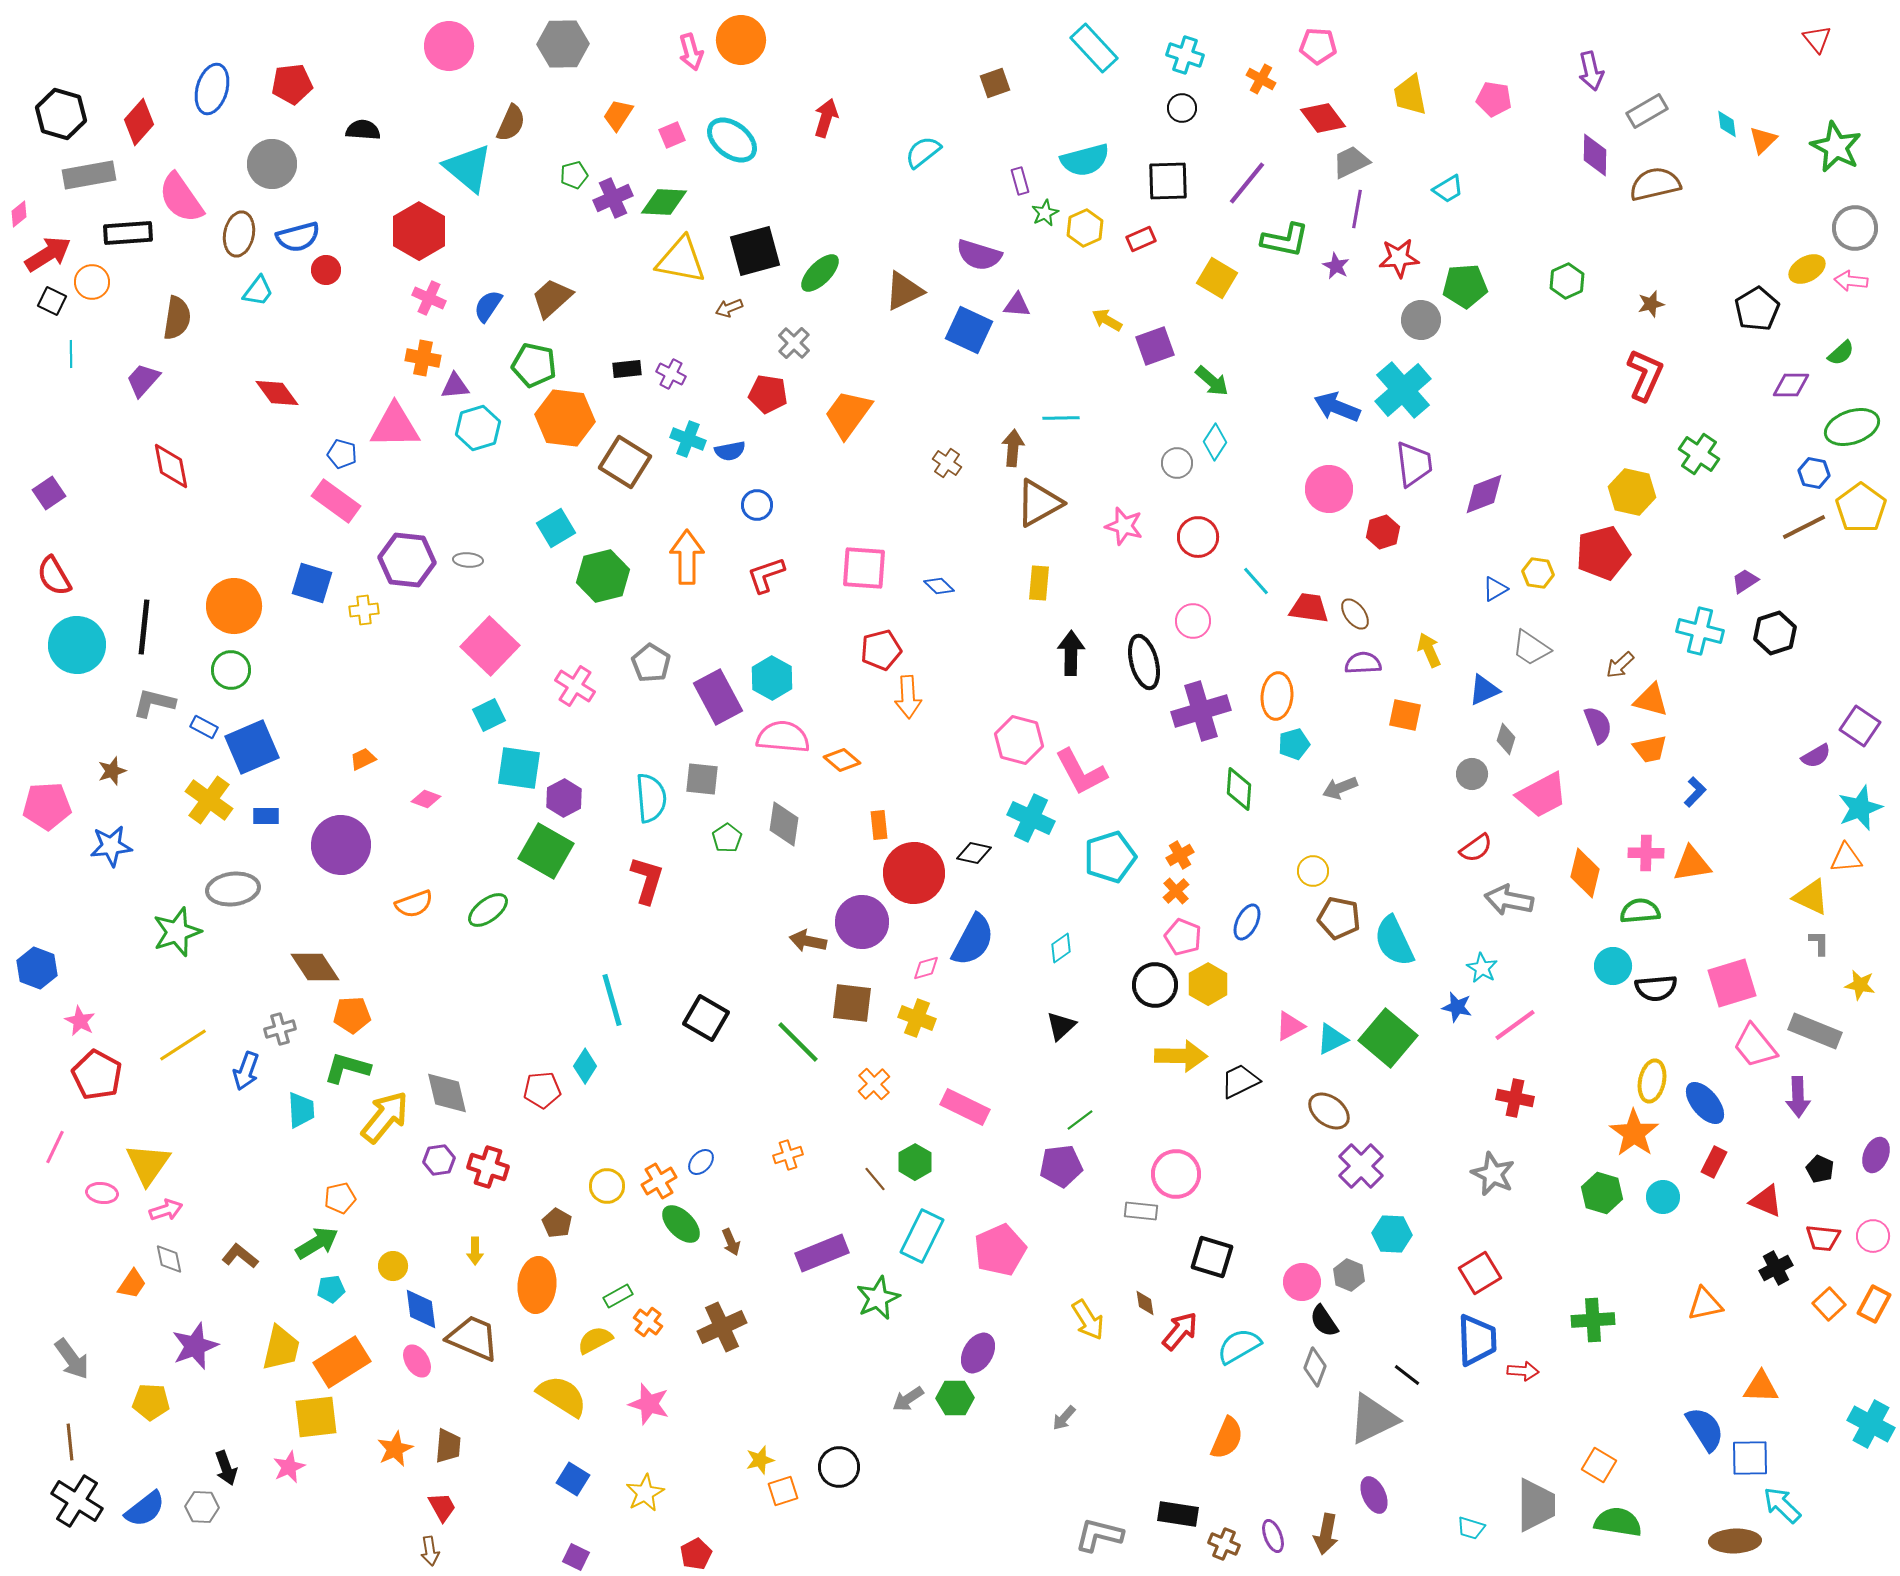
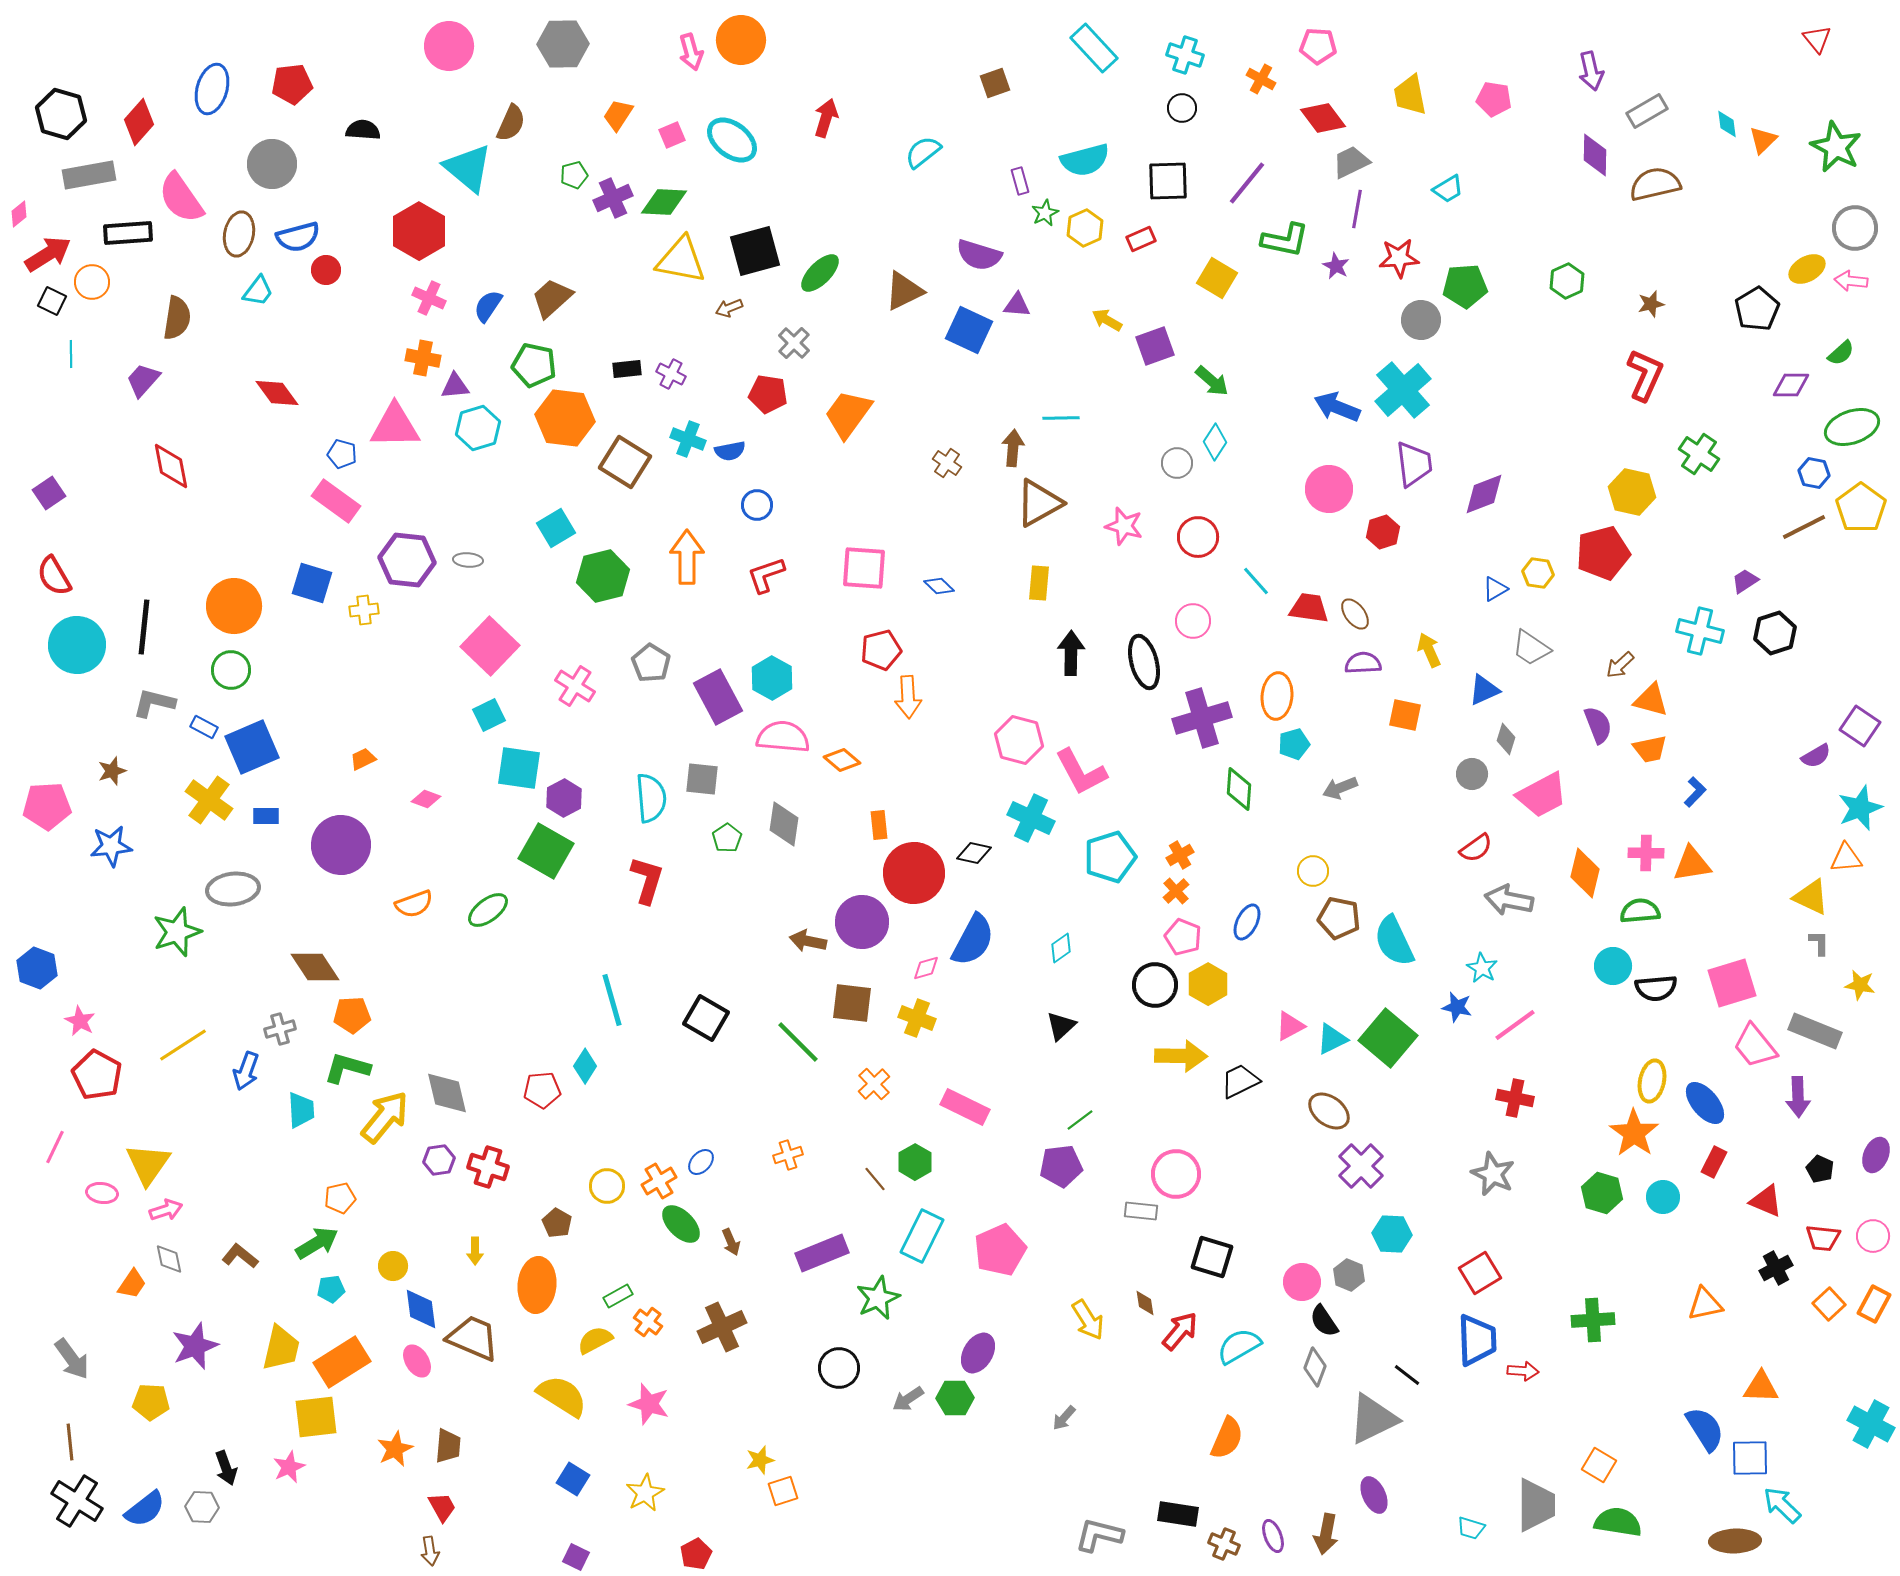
purple cross at (1201, 711): moved 1 px right, 7 px down
black circle at (839, 1467): moved 99 px up
